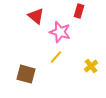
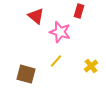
yellow line: moved 4 px down
